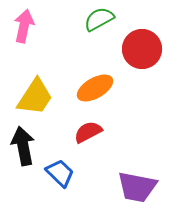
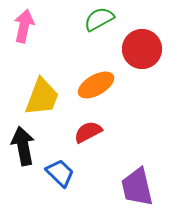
orange ellipse: moved 1 px right, 3 px up
yellow trapezoid: moved 7 px right; rotated 12 degrees counterclockwise
purple trapezoid: rotated 66 degrees clockwise
